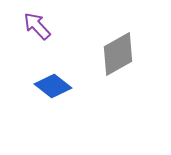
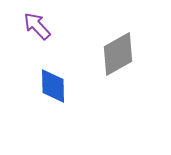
blue diamond: rotated 51 degrees clockwise
